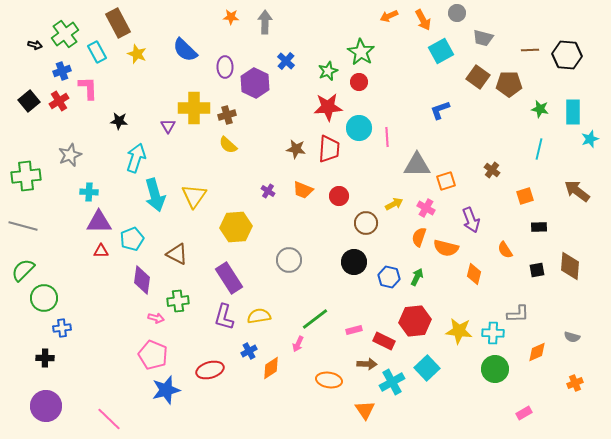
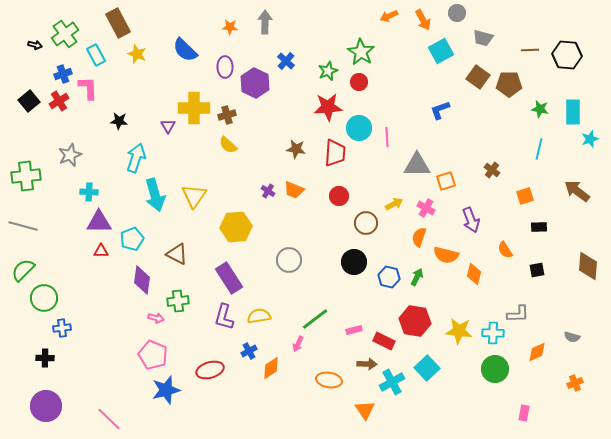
orange star at (231, 17): moved 1 px left, 10 px down
cyan rectangle at (97, 52): moved 1 px left, 3 px down
blue cross at (62, 71): moved 1 px right, 3 px down
red trapezoid at (329, 149): moved 6 px right, 4 px down
orange trapezoid at (303, 190): moved 9 px left
orange semicircle at (446, 248): moved 7 px down
brown diamond at (570, 266): moved 18 px right
red hexagon at (415, 321): rotated 16 degrees clockwise
pink rectangle at (524, 413): rotated 49 degrees counterclockwise
